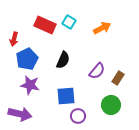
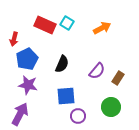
cyan square: moved 2 px left, 1 px down
black semicircle: moved 1 px left, 4 px down
purple star: moved 2 px left
green circle: moved 2 px down
purple arrow: rotated 75 degrees counterclockwise
